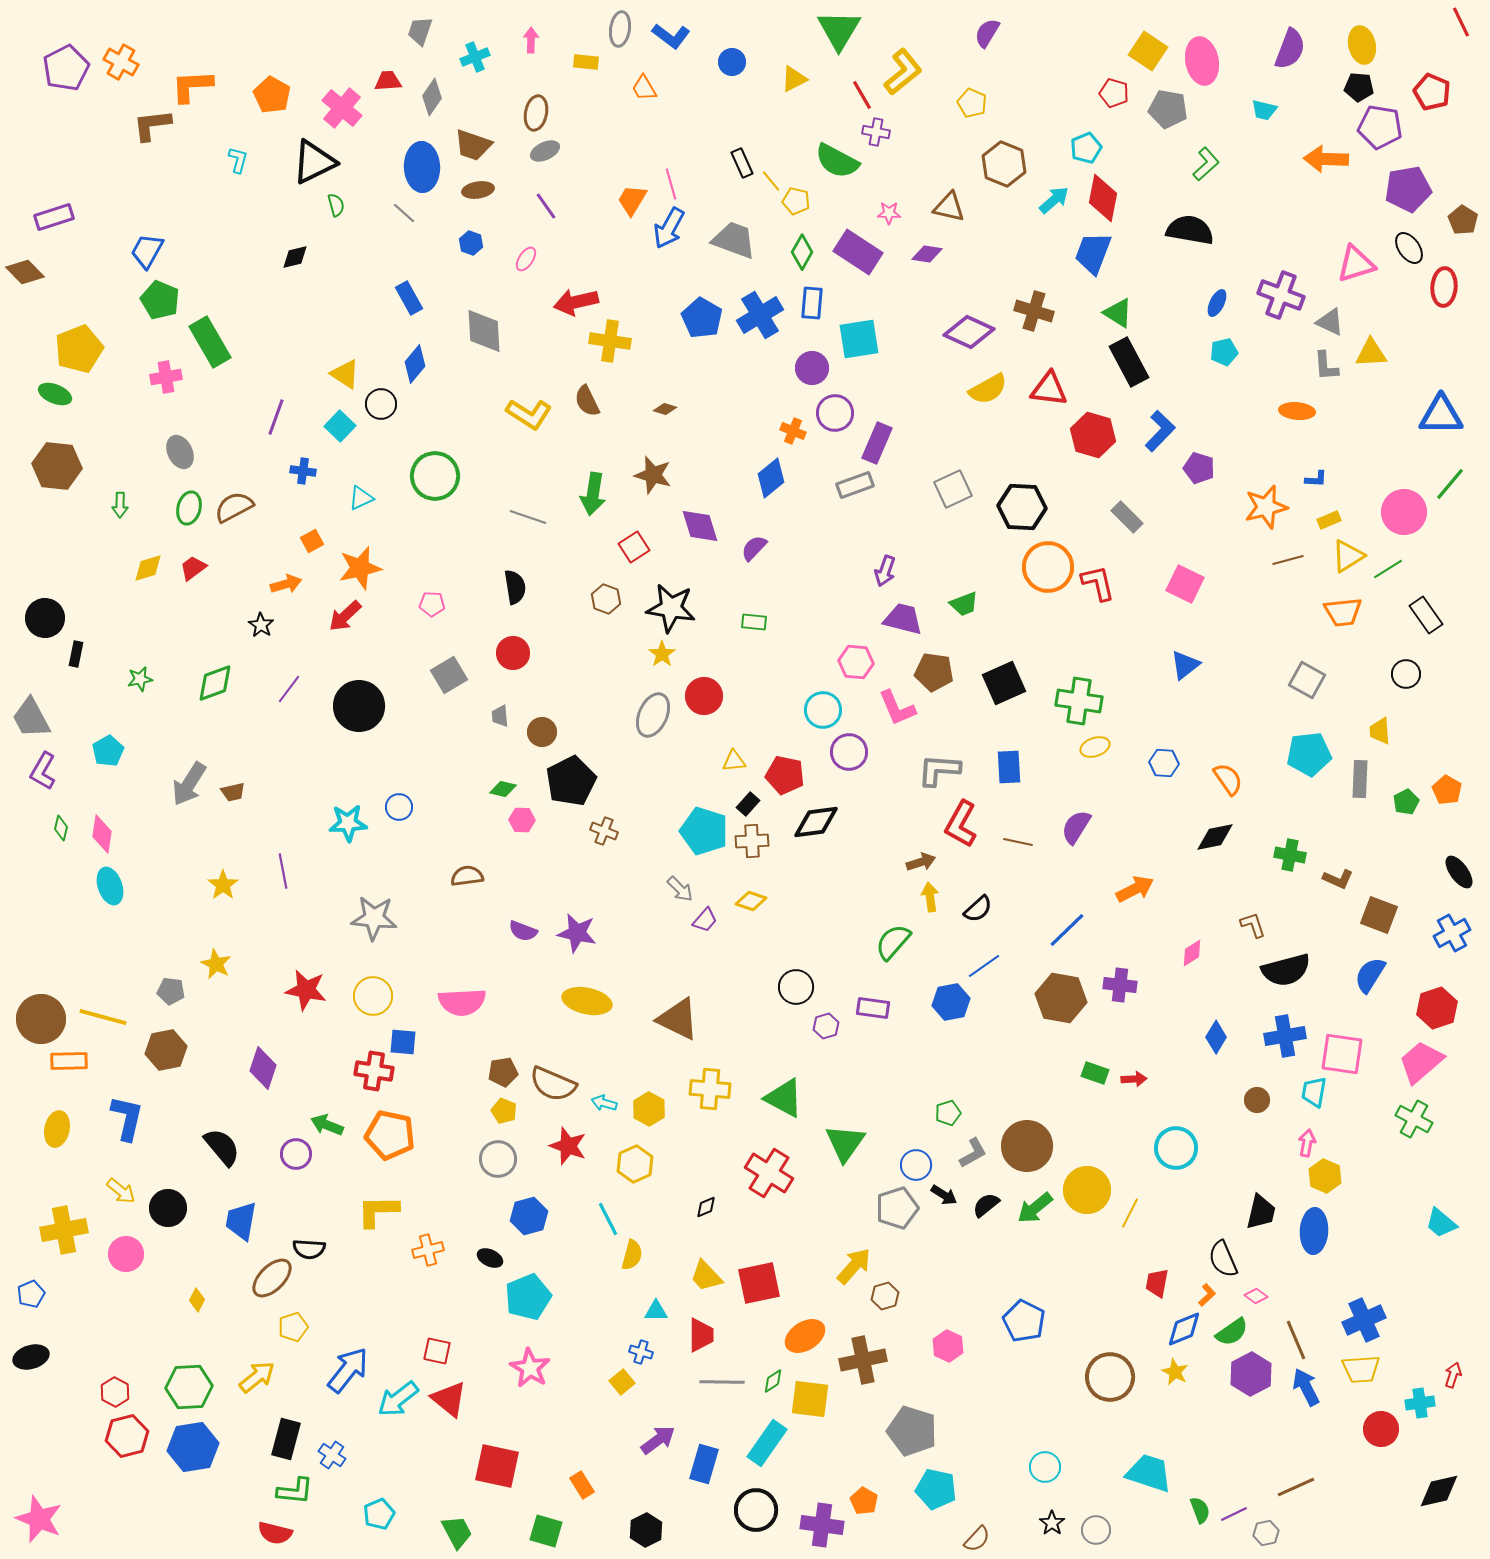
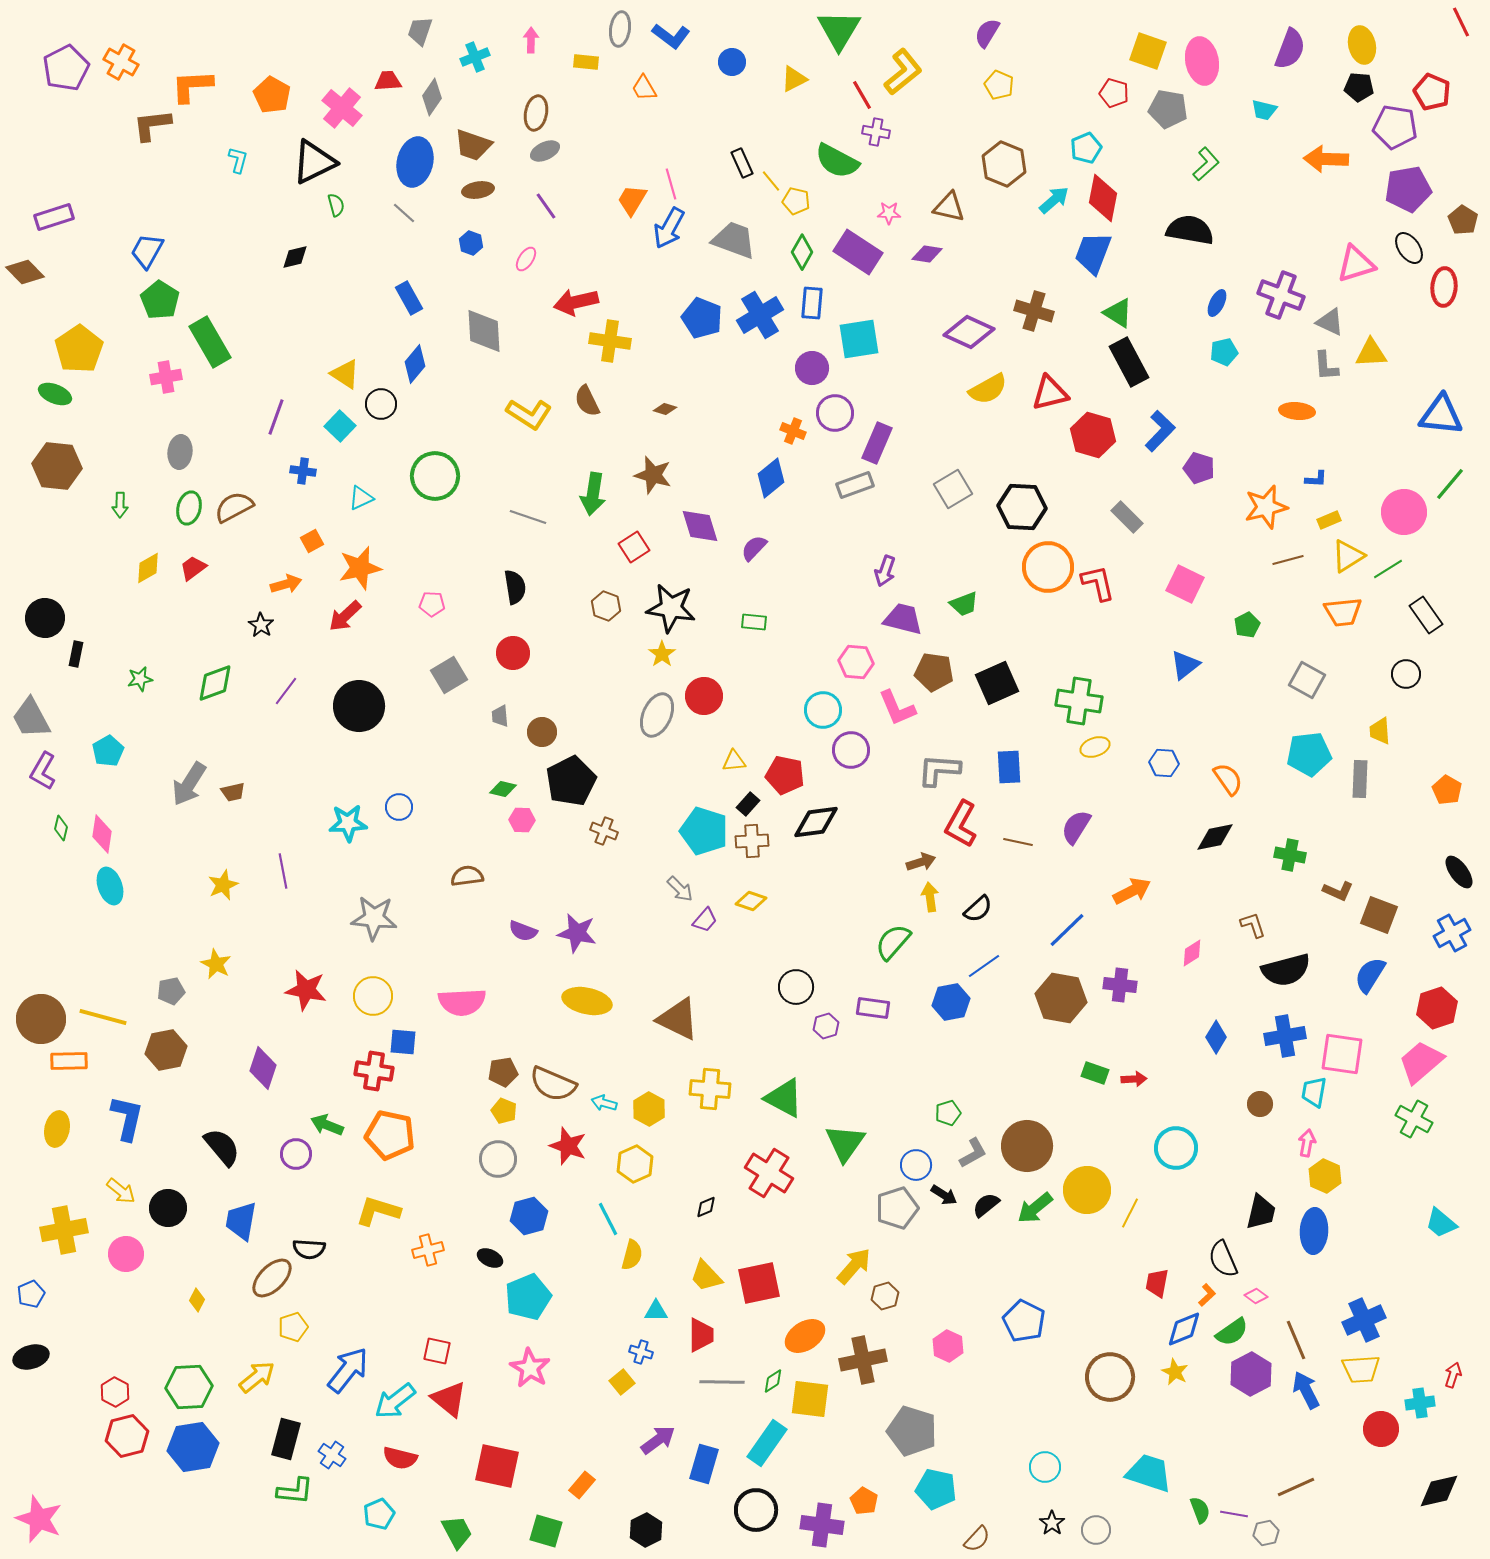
yellow square at (1148, 51): rotated 15 degrees counterclockwise
yellow pentagon at (972, 103): moved 27 px right, 18 px up
purple pentagon at (1380, 127): moved 15 px right
blue ellipse at (422, 167): moved 7 px left, 5 px up; rotated 15 degrees clockwise
green pentagon at (160, 300): rotated 9 degrees clockwise
blue pentagon at (702, 318): rotated 9 degrees counterclockwise
yellow pentagon at (79, 349): rotated 12 degrees counterclockwise
red triangle at (1049, 389): moved 1 px right, 4 px down; rotated 21 degrees counterclockwise
blue triangle at (1441, 415): rotated 6 degrees clockwise
gray ellipse at (180, 452): rotated 32 degrees clockwise
gray square at (953, 489): rotated 6 degrees counterclockwise
yellow diamond at (148, 568): rotated 12 degrees counterclockwise
brown hexagon at (606, 599): moved 7 px down
black square at (1004, 683): moved 7 px left
purple line at (289, 689): moved 3 px left, 2 px down
gray ellipse at (653, 715): moved 4 px right
purple circle at (849, 752): moved 2 px right, 2 px up
green pentagon at (1406, 802): moved 159 px left, 177 px up
brown L-shape at (1338, 879): moved 12 px down
yellow star at (223, 885): rotated 12 degrees clockwise
orange arrow at (1135, 889): moved 3 px left, 2 px down
gray pentagon at (171, 991): rotated 20 degrees counterclockwise
brown circle at (1257, 1100): moved 3 px right, 4 px down
yellow L-shape at (378, 1211): rotated 18 degrees clockwise
blue arrow at (1306, 1387): moved 3 px down
cyan arrow at (398, 1399): moved 3 px left, 2 px down
orange rectangle at (582, 1485): rotated 72 degrees clockwise
purple line at (1234, 1514): rotated 36 degrees clockwise
red semicircle at (275, 1533): moved 125 px right, 75 px up
